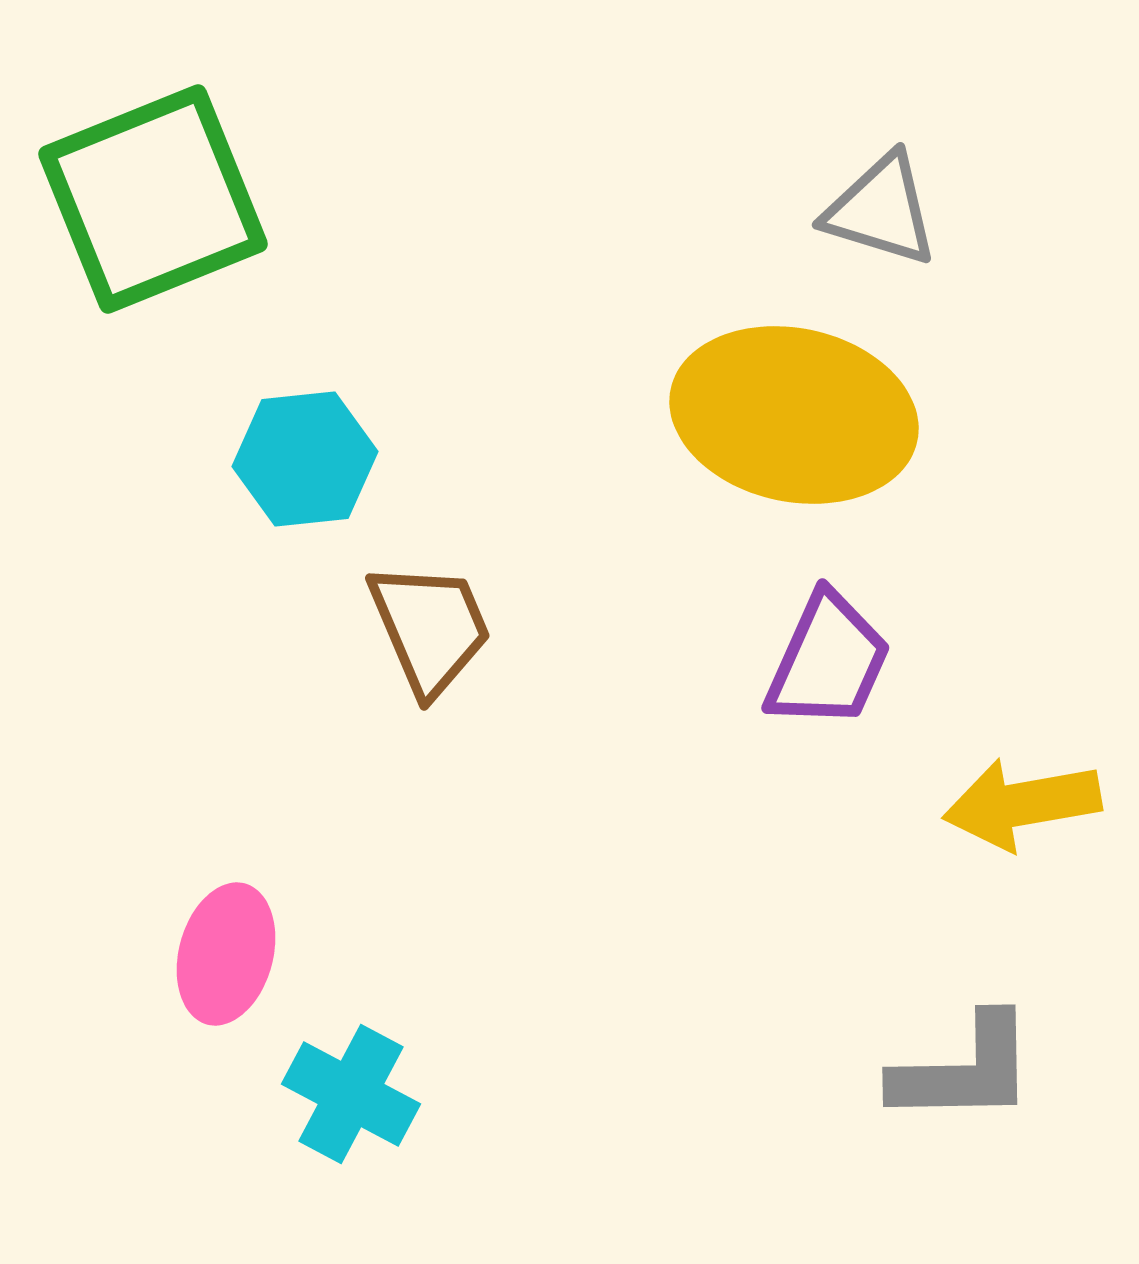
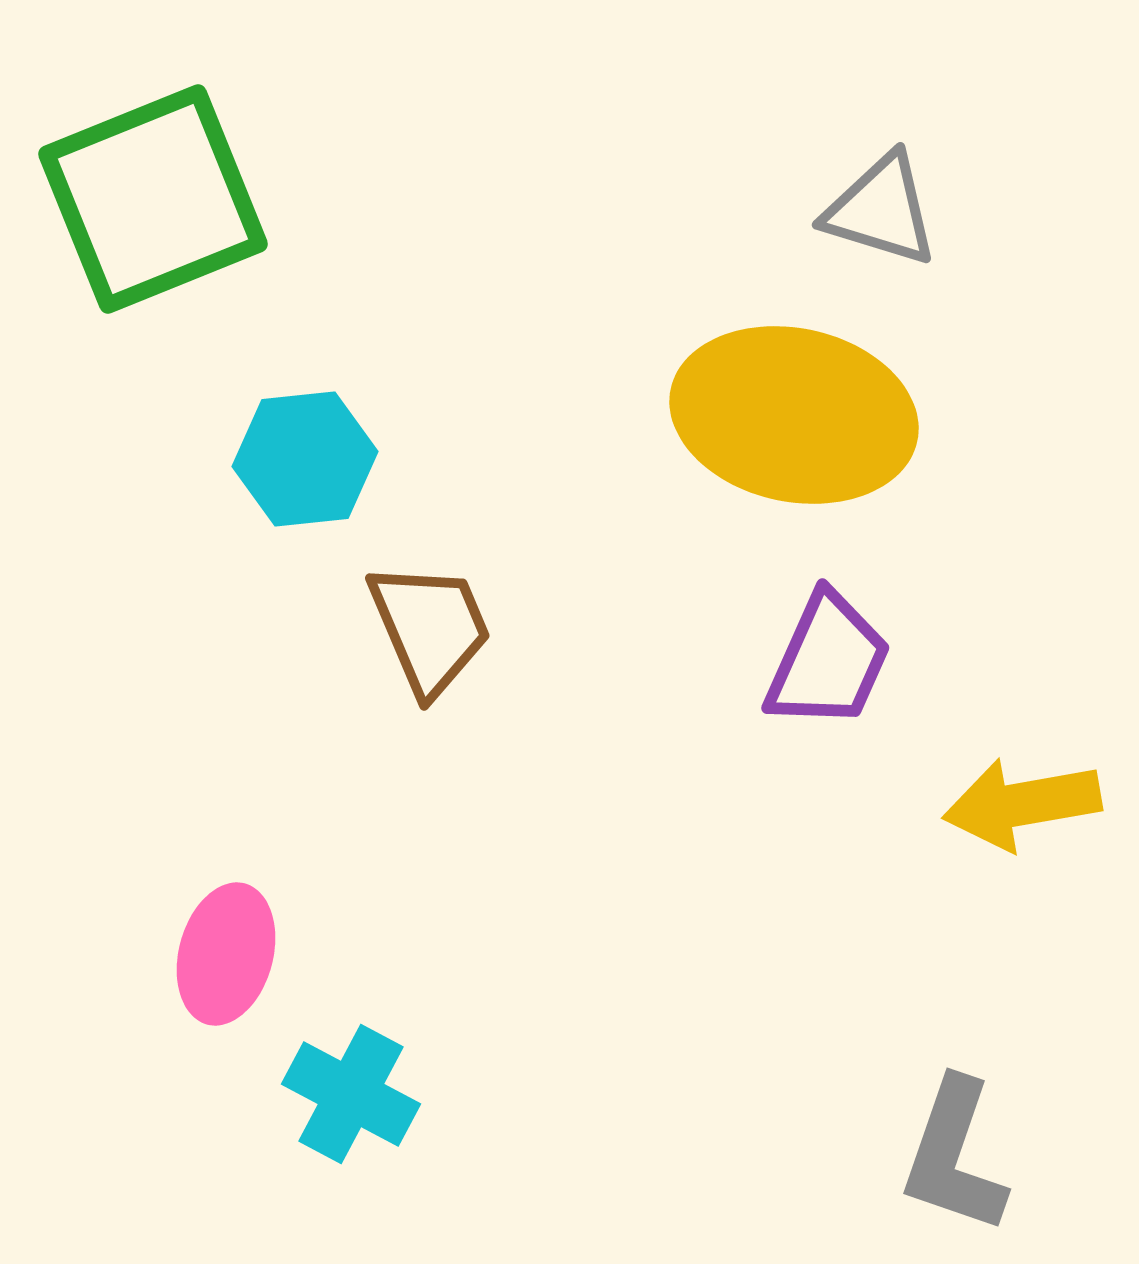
gray L-shape: moved 10 px left, 86 px down; rotated 110 degrees clockwise
